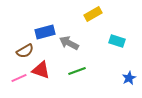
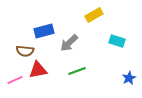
yellow rectangle: moved 1 px right, 1 px down
blue rectangle: moved 1 px left, 1 px up
gray arrow: rotated 72 degrees counterclockwise
brown semicircle: rotated 36 degrees clockwise
red triangle: moved 3 px left; rotated 30 degrees counterclockwise
pink line: moved 4 px left, 2 px down
